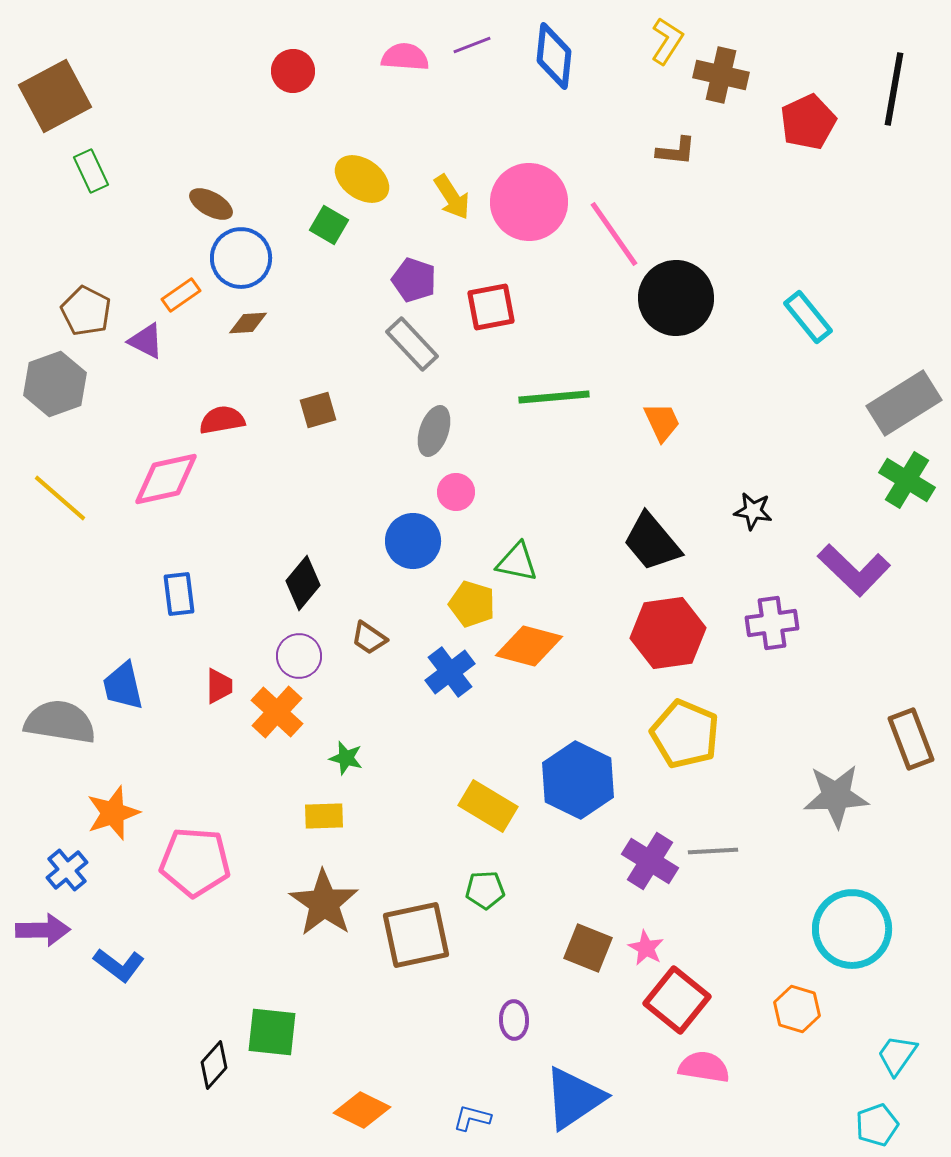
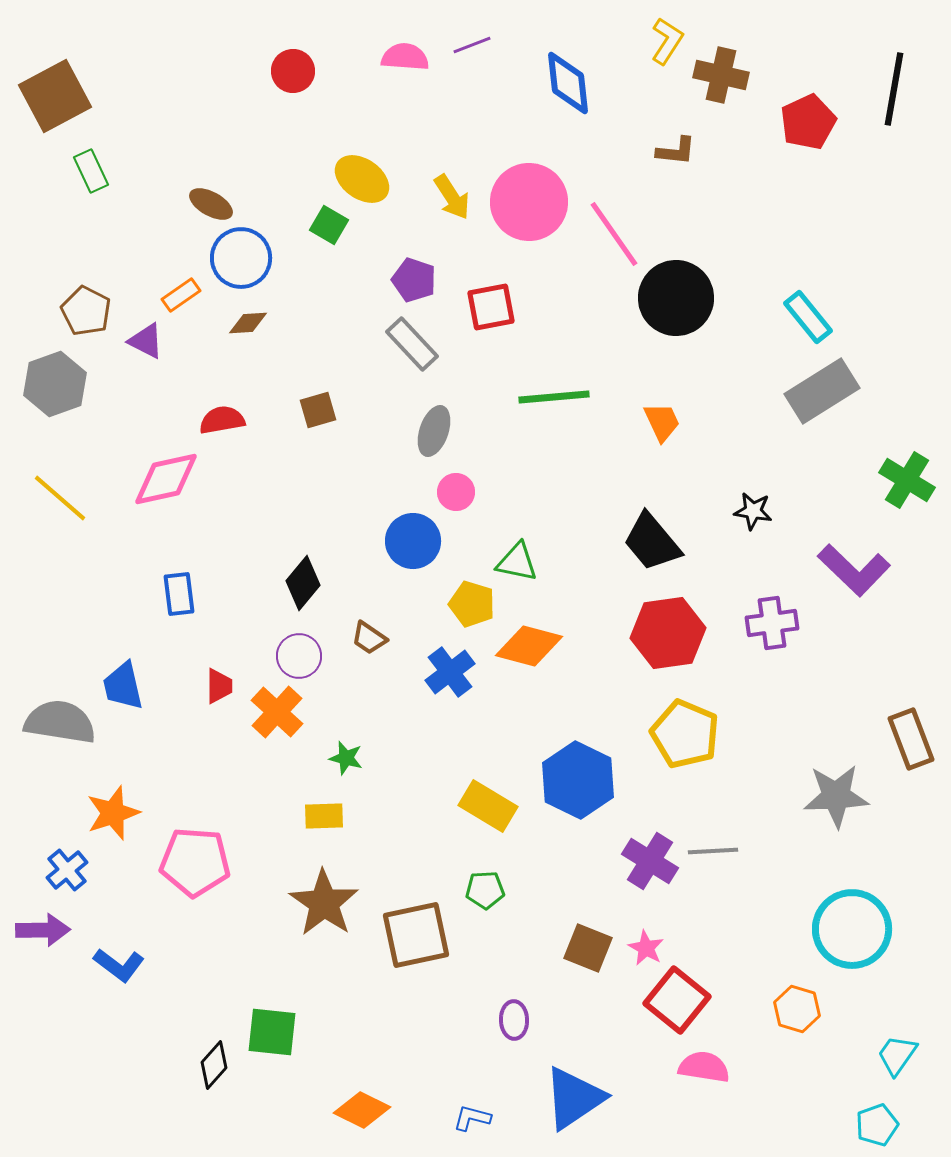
blue diamond at (554, 56): moved 14 px right, 27 px down; rotated 12 degrees counterclockwise
gray rectangle at (904, 403): moved 82 px left, 12 px up
